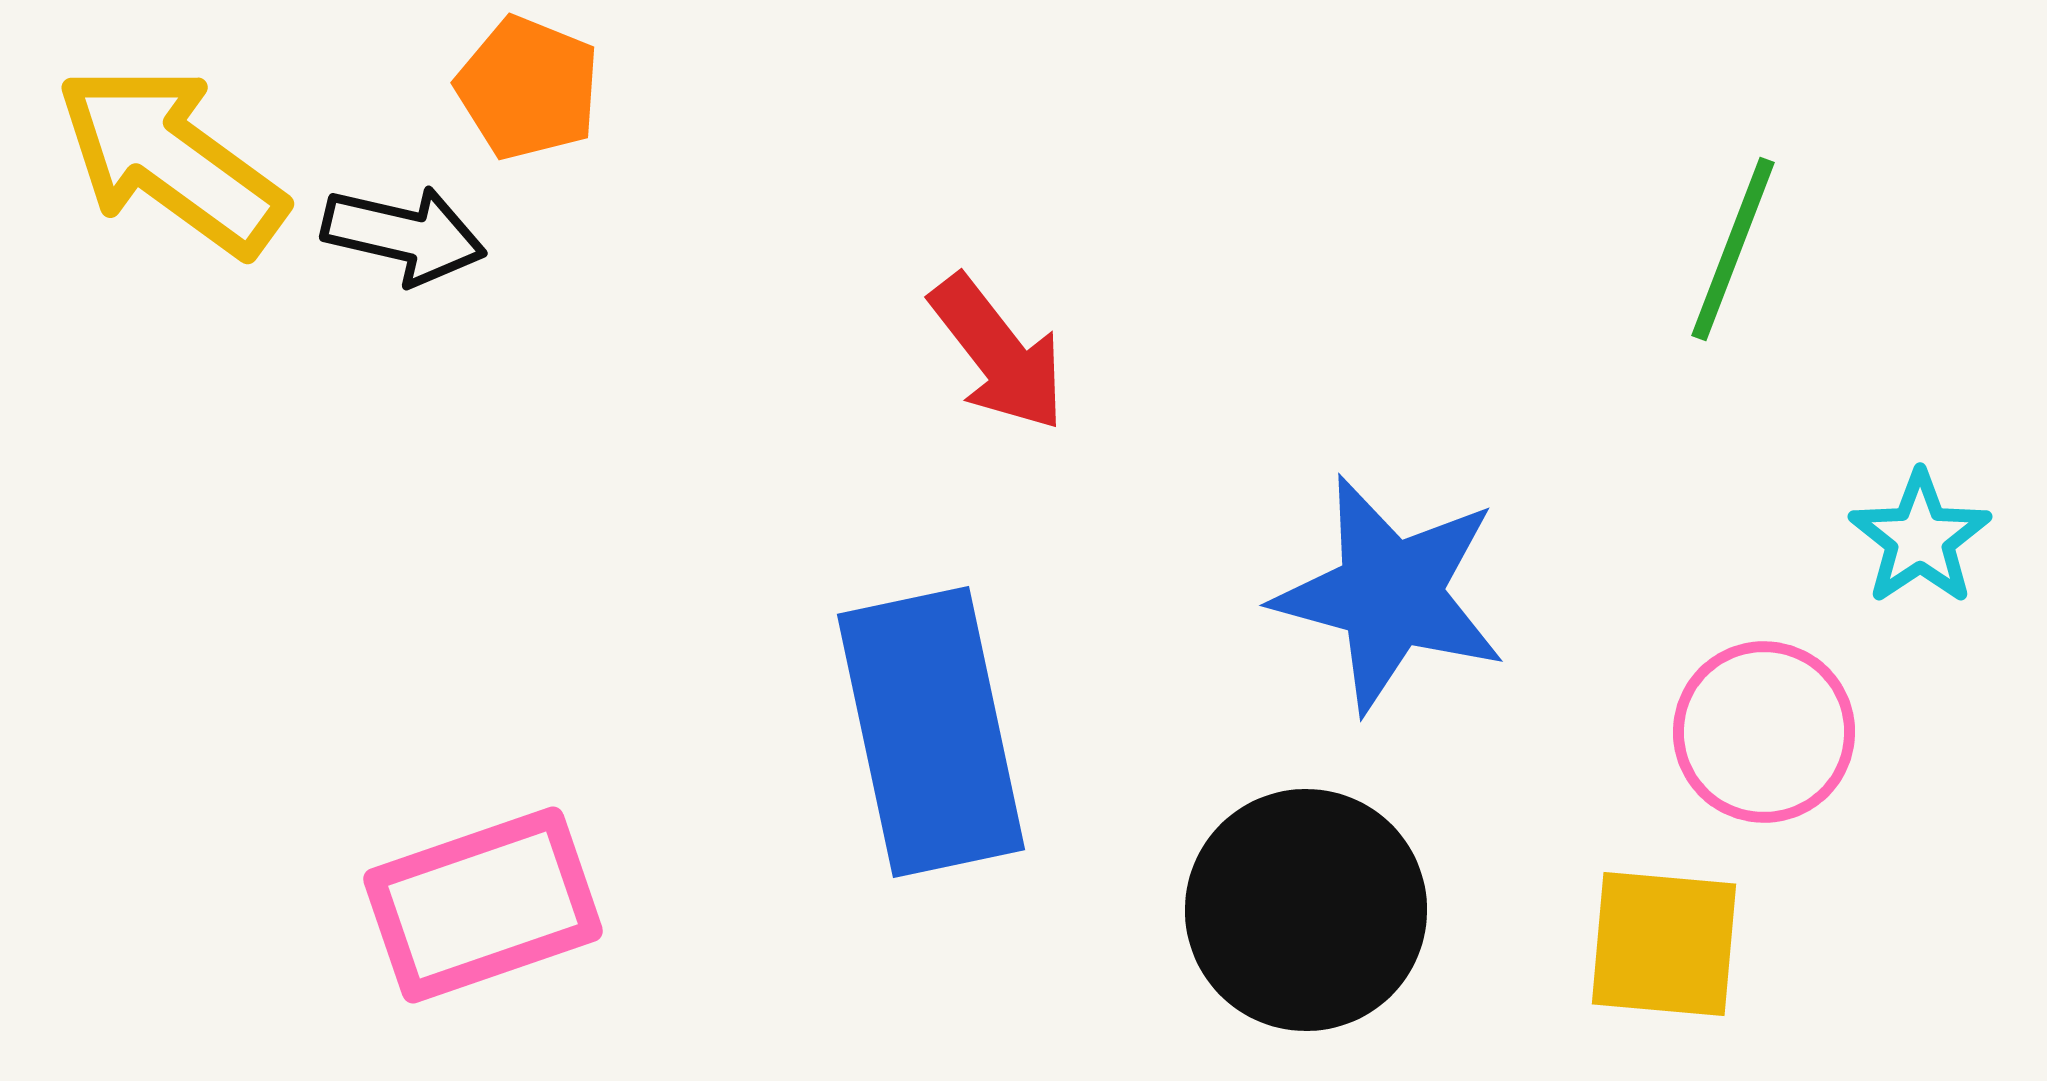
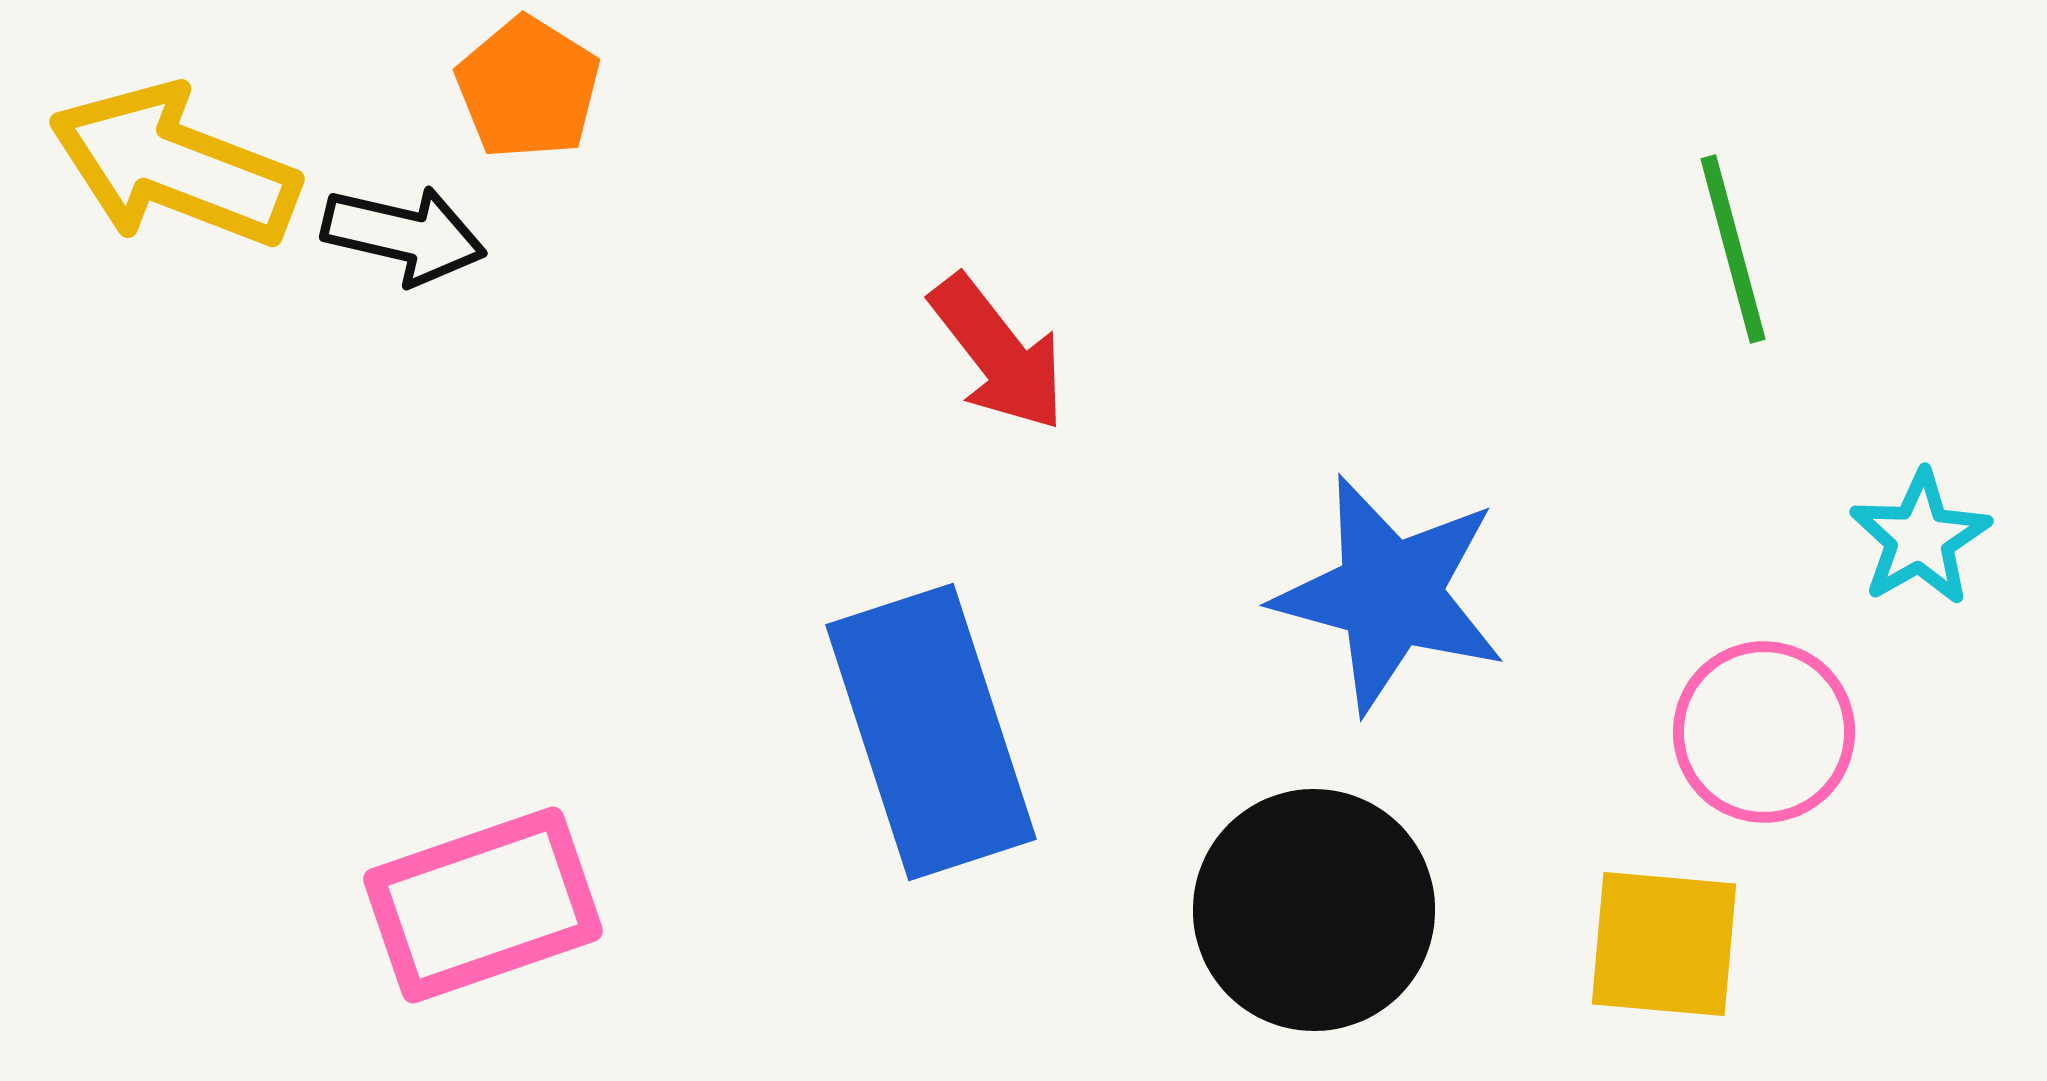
orange pentagon: rotated 10 degrees clockwise
yellow arrow: moved 3 px right, 6 px down; rotated 15 degrees counterclockwise
green line: rotated 36 degrees counterclockwise
cyan star: rotated 4 degrees clockwise
blue rectangle: rotated 6 degrees counterclockwise
black circle: moved 8 px right
